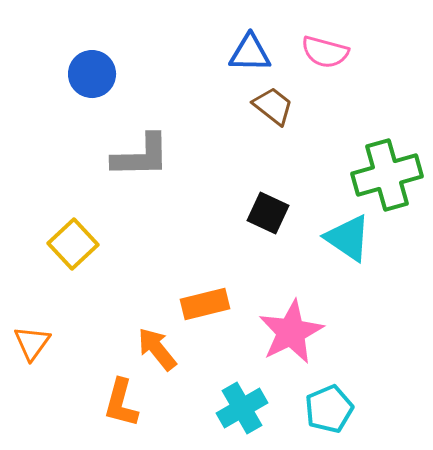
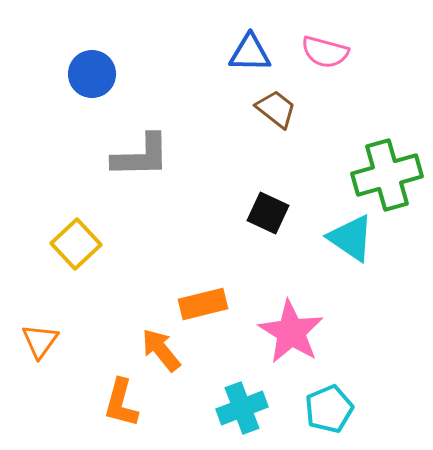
brown trapezoid: moved 3 px right, 3 px down
cyan triangle: moved 3 px right
yellow square: moved 3 px right
orange rectangle: moved 2 px left
pink star: rotated 14 degrees counterclockwise
orange triangle: moved 8 px right, 2 px up
orange arrow: moved 4 px right, 1 px down
cyan cross: rotated 9 degrees clockwise
